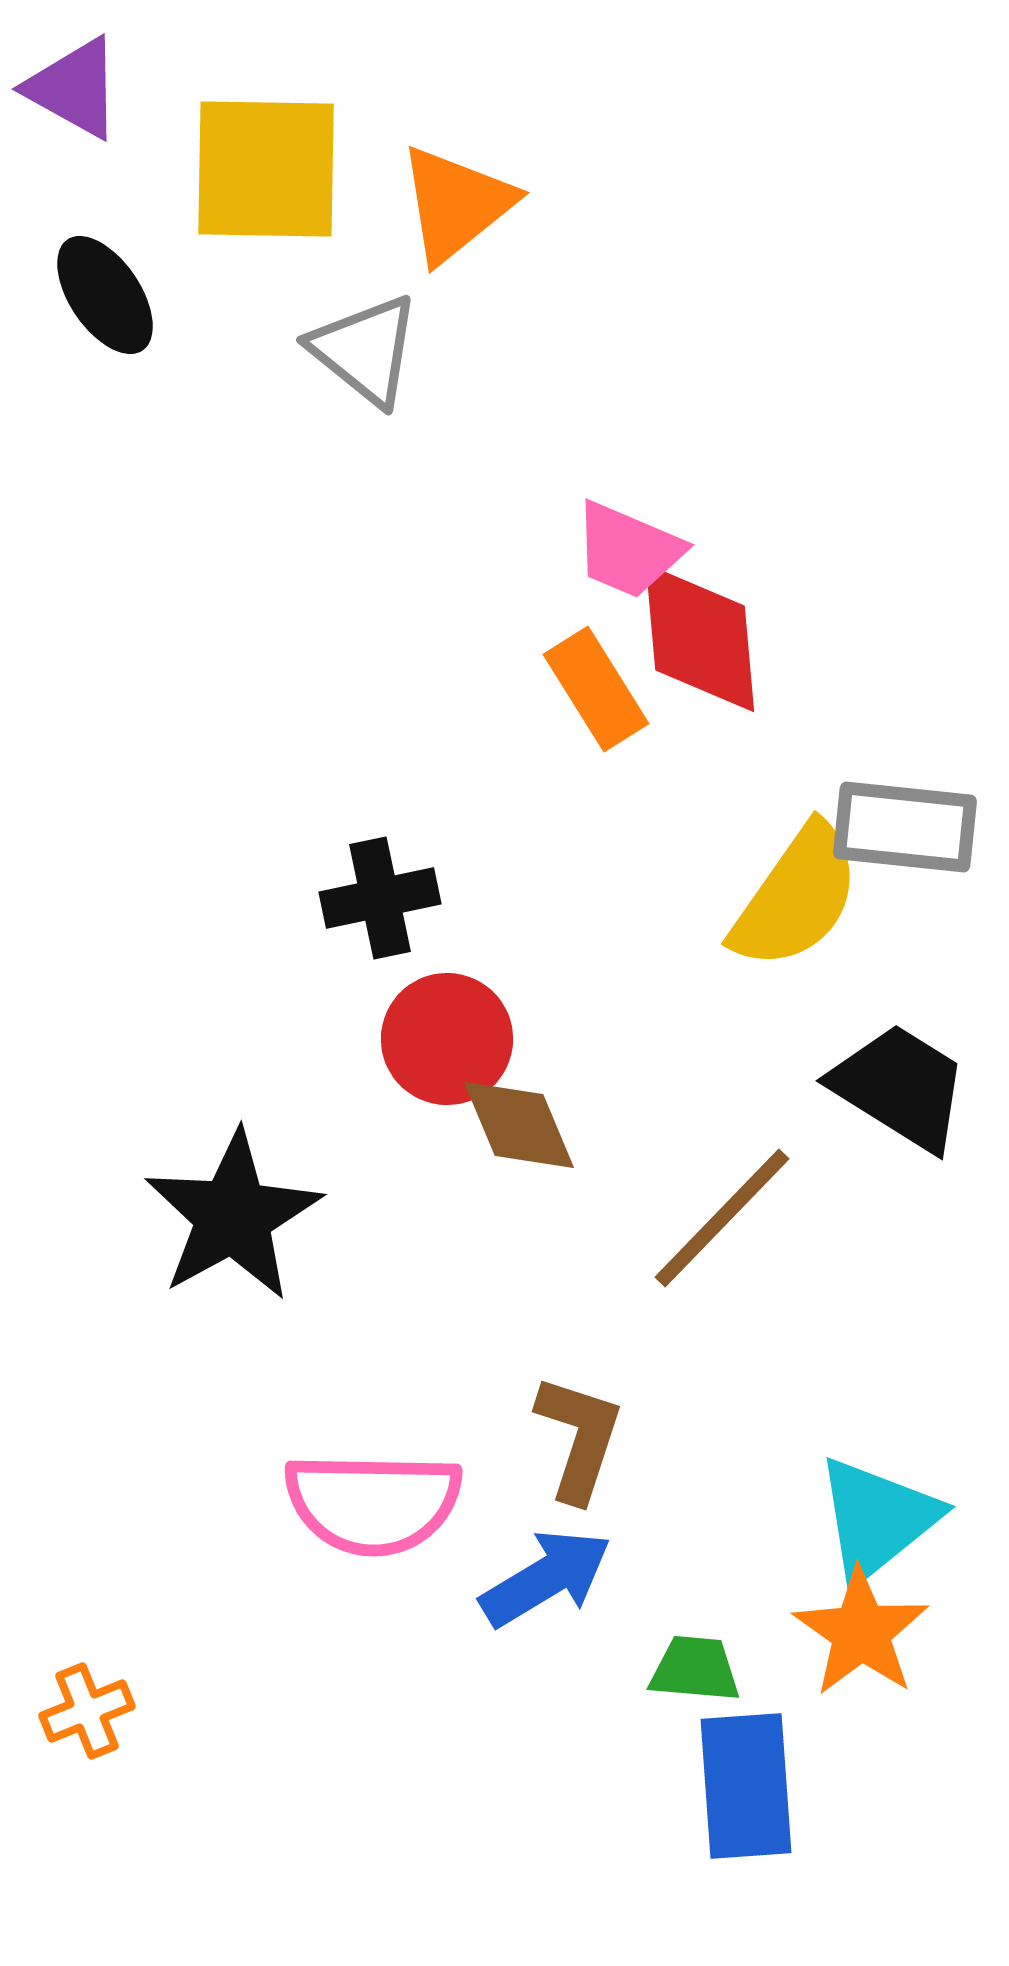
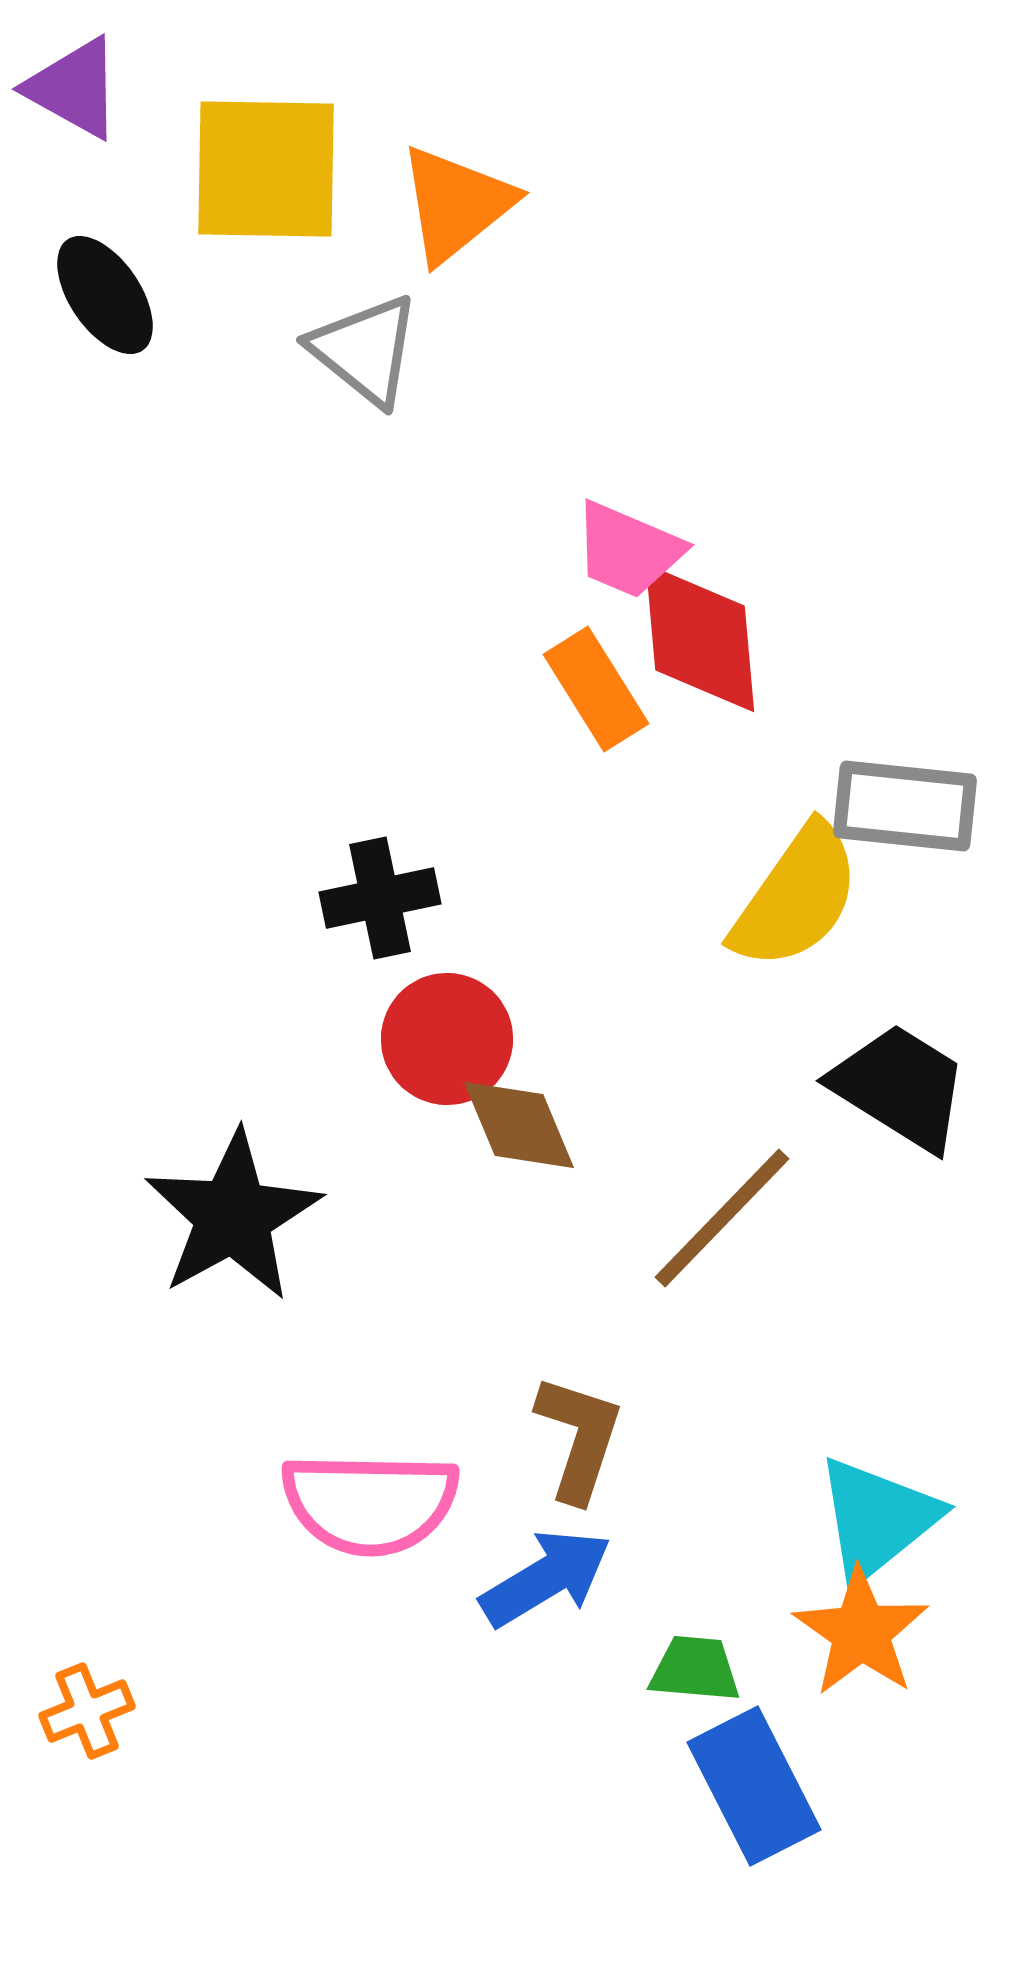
gray rectangle: moved 21 px up
pink semicircle: moved 3 px left
blue rectangle: moved 8 px right; rotated 23 degrees counterclockwise
